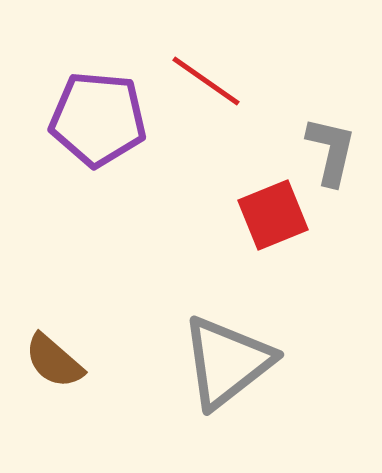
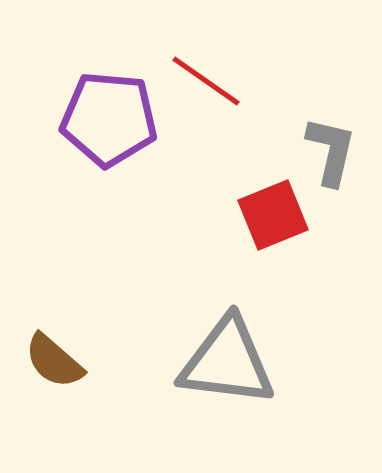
purple pentagon: moved 11 px right
gray triangle: rotated 45 degrees clockwise
